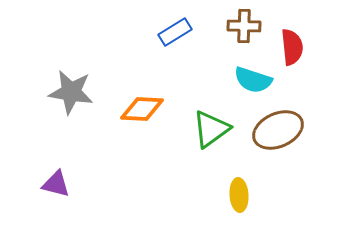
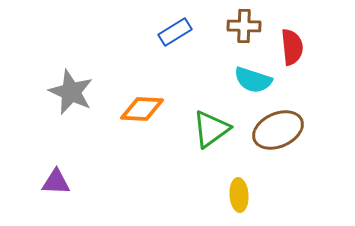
gray star: rotated 15 degrees clockwise
purple triangle: moved 2 px up; rotated 12 degrees counterclockwise
